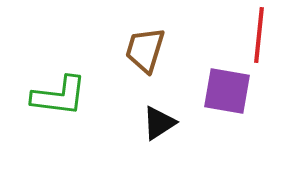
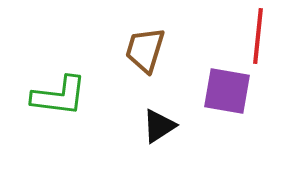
red line: moved 1 px left, 1 px down
black triangle: moved 3 px down
